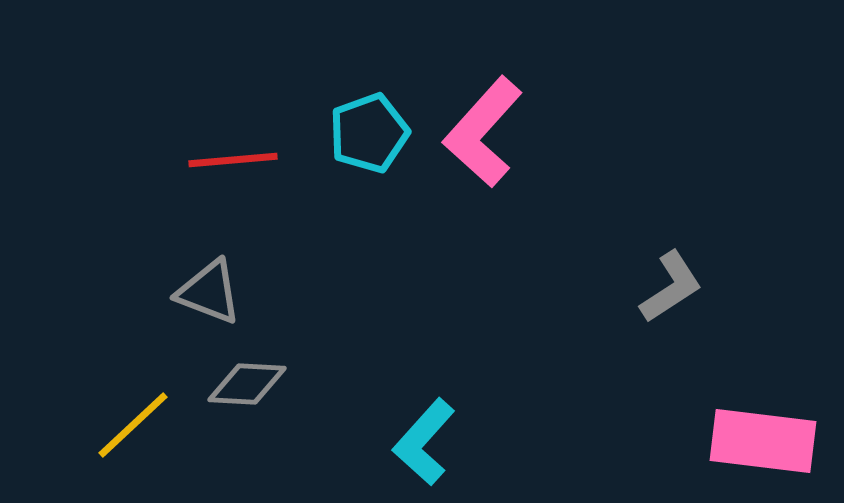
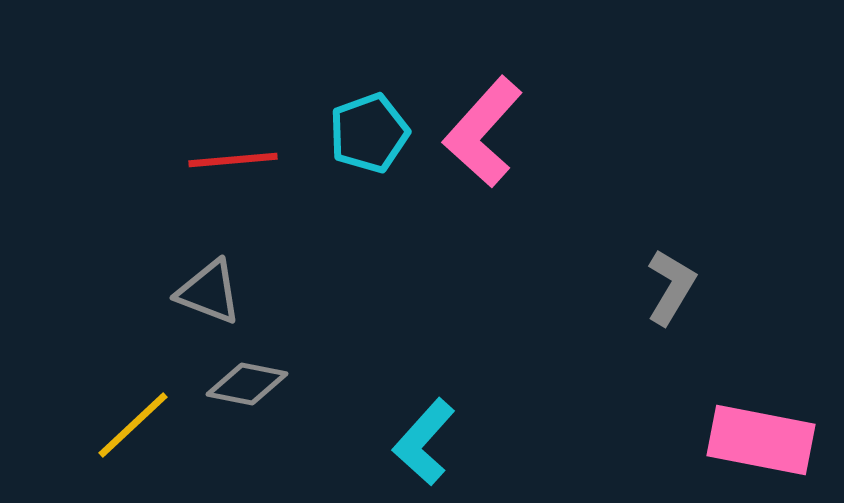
gray L-shape: rotated 26 degrees counterclockwise
gray diamond: rotated 8 degrees clockwise
pink rectangle: moved 2 px left, 1 px up; rotated 4 degrees clockwise
